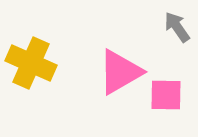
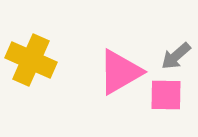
gray arrow: moved 1 px left, 29 px down; rotated 96 degrees counterclockwise
yellow cross: moved 3 px up
